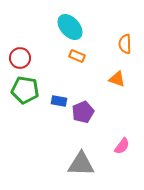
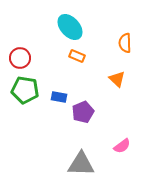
orange semicircle: moved 1 px up
orange triangle: rotated 24 degrees clockwise
blue rectangle: moved 4 px up
pink semicircle: rotated 18 degrees clockwise
